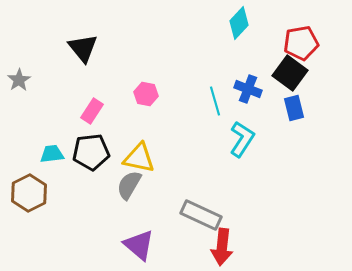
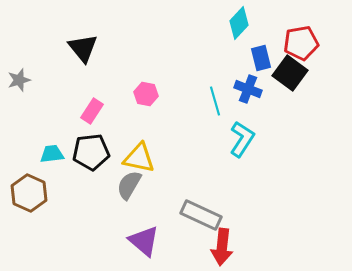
gray star: rotated 15 degrees clockwise
blue rectangle: moved 33 px left, 50 px up
brown hexagon: rotated 9 degrees counterclockwise
purple triangle: moved 5 px right, 4 px up
